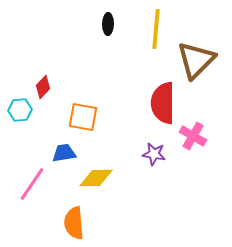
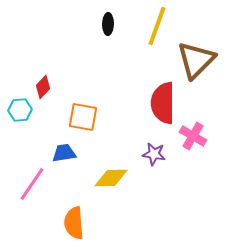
yellow line: moved 1 px right, 3 px up; rotated 15 degrees clockwise
yellow diamond: moved 15 px right
